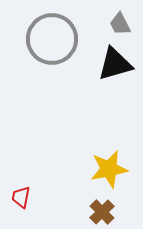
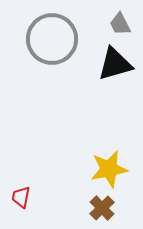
brown cross: moved 4 px up
